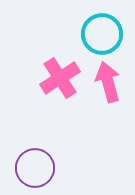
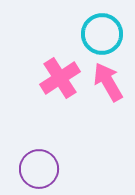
pink arrow: rotated 15 degrees counterclockwise
purple circle: moved 4 px right, 1 px down
